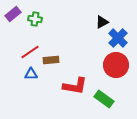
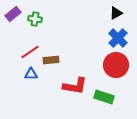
black triangle: moved 14 px right, 9 px up
green rectangle: moved 2 px up; rotated 18 degrees counterclockwise
